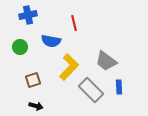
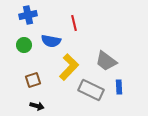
green circle: moved 4 px right, 2 px up
gray rectangle: rotated 20 degrees counterclockwise
black arrow: moved 1 px right
